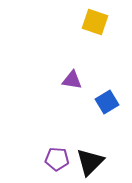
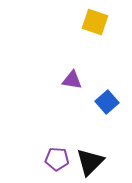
blue square: rotated 10 degrees counterclockwise
